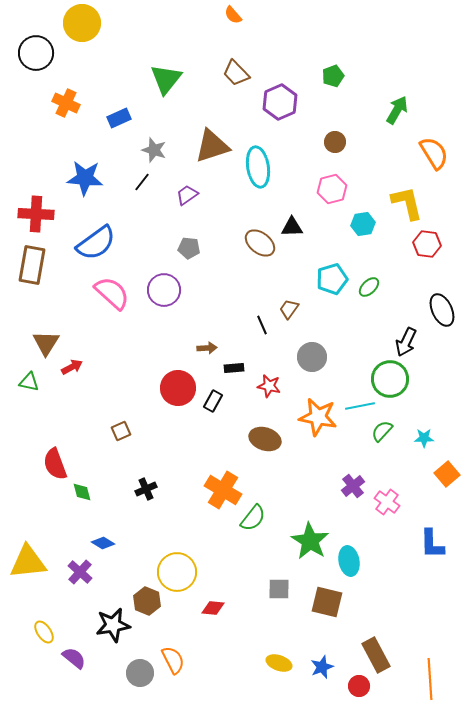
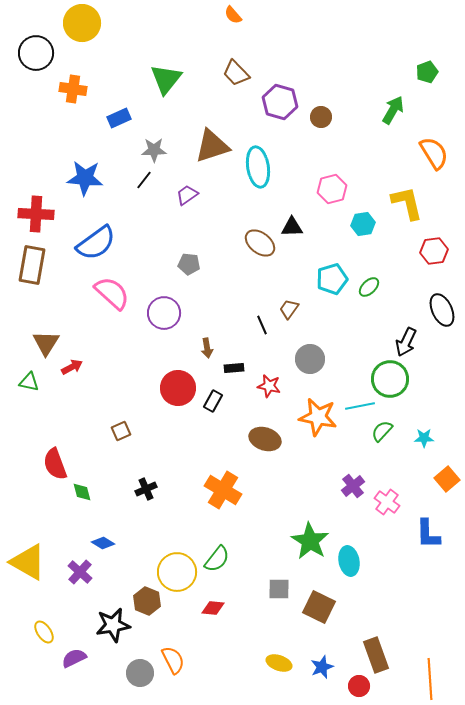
green pentagon at (333, 76): moved 94 px right, 4 px up
purple hexagon at (280, 102): rotated 20 degrees counterclockwise
orange cross at (66, 103): moved 7 px right, 14 px up; rotated 16 degrees counterclockwise
green arrow at (397, 110): moved 4 px left
brown circle at (335, 142): moved 14 px left, 25 px up
gray star at (154, 150): rotated 20 degrees counterclockwise
black line at (142, 182): moved 2 px right, 2 px up
red hexagon at (427, 244): moved 7 px right, 7 px down; rotated 16 degrees counterclockwise
gray pentagon at (189, 248): moved 16 px down
purple circle at (164, 290): moved 23 px down
brown arrow at (207, 348): rotated 84 degrees clockwise
gray circle at (312, 357): moved 2 px left, 2 px down
orange square at (447, 474): moved 5 px down
green semicircle at (253, 518): moved 36 px left, 41 px down
blue L-shape at (432, 544): moved 4 px left, 10 px up
yellow triangle at (28, 562): rotated 36 degrees clockwise
brown square at (327, 602): moved 8 px left, 5 px down; rotated 12 degrees clockwise
brown rectangle at (376, 655): rotated 8 degrees clockwise
purple semicircle at (74, 658): rotated 65 degrees counterclockwise
